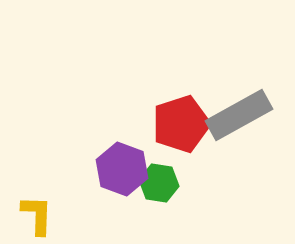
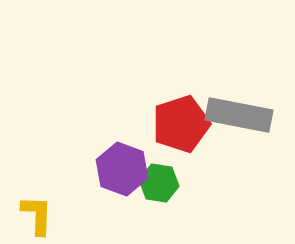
gray rectangle: rotated 40 degrees clockwise
